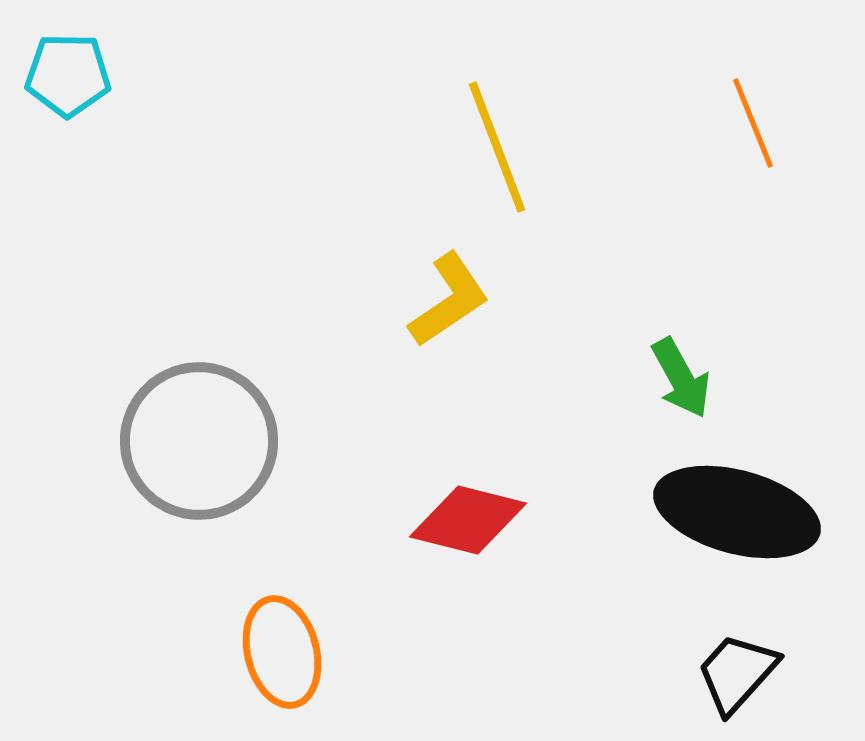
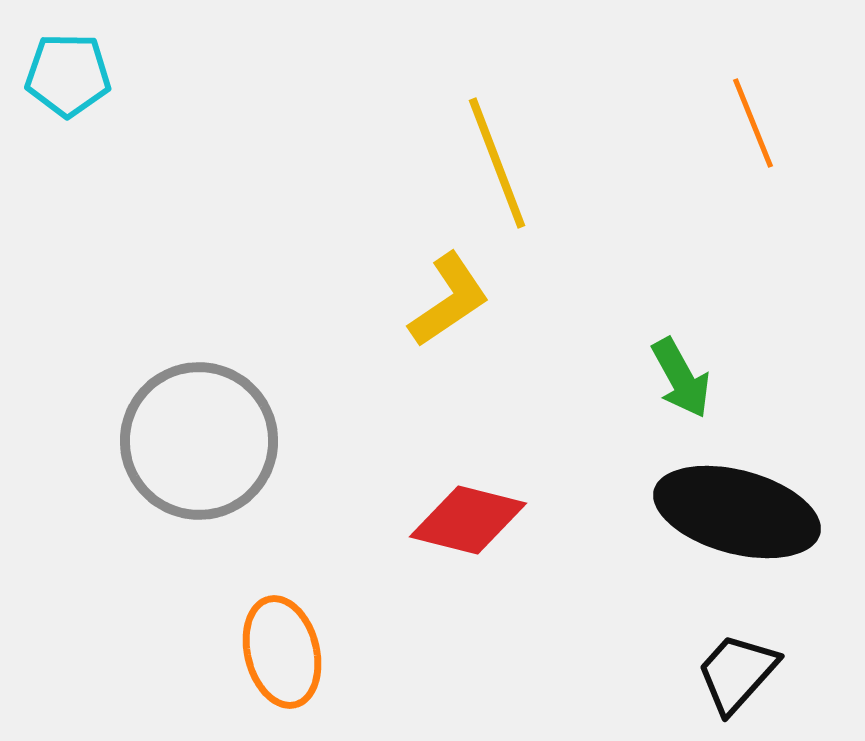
yellow line: moved 16 px down
